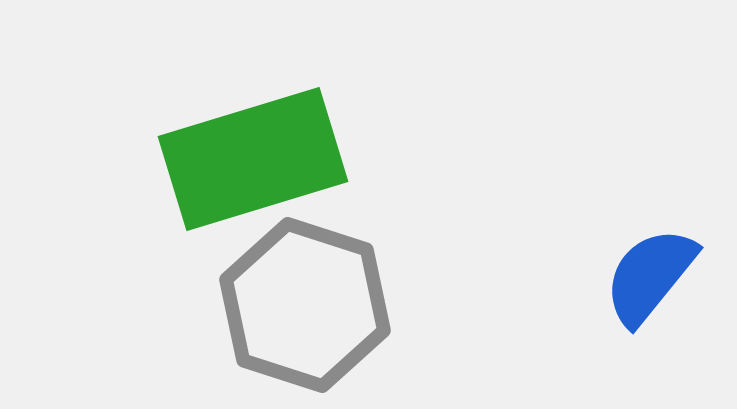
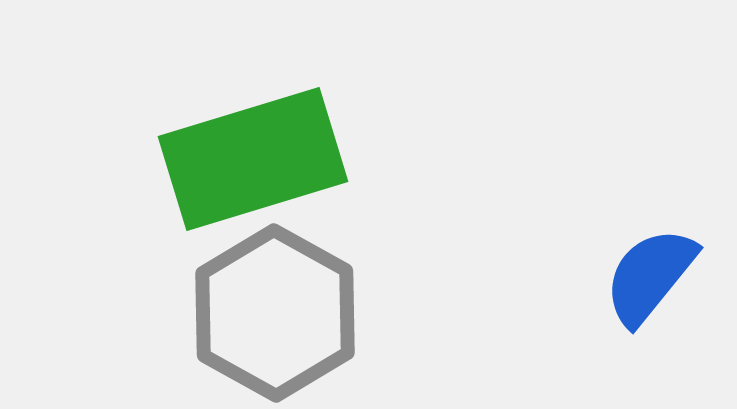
gray hexagon: moved 30 px left, 8 px down; rotated 11 degrees clockwise
